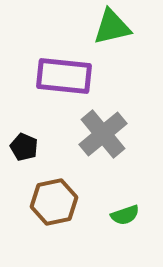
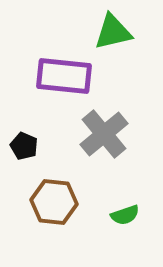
green triangle: moved 1 px right, 5 px down
gray cross: moved 1 px right
black pentagon: moved 1 px up
brown hexagon: rotated 18 degrees clockwise
